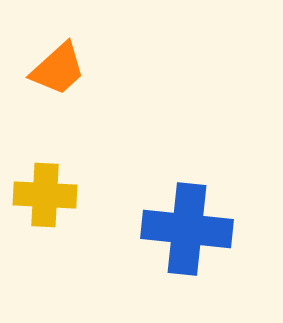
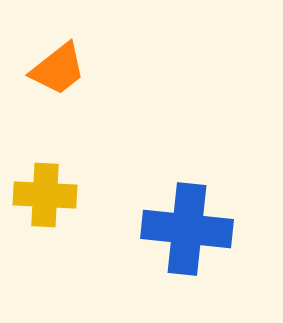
orange trapezoid: rotated 4 degrees clockwise
